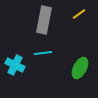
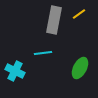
gray rectangle: moved 10 px right
cyan cross: moved 6 px down
